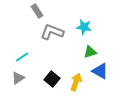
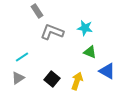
cyan star: moved 1 px right, 1 px down
green triangle: rotated 40 degrees clockwise
blue triangle: moved 7 px right
yellow arrow: moved 1 px right, 1 px up
